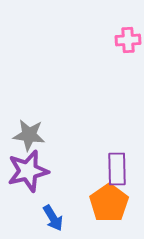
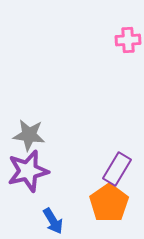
purple rectangle: rotated 32 degrees clockwise
blue arrow: moved 3 px down
